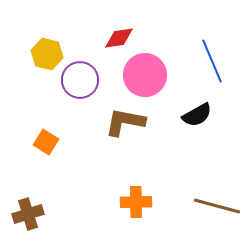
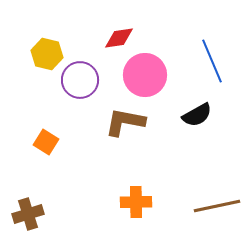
brown line: rotated 27 degrees counterclockwise
